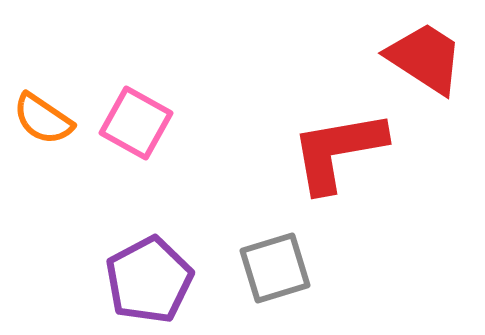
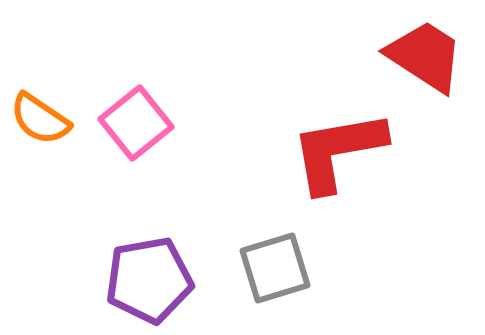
red trapezoid: moved 2 px up
orange semicircle: moved 3 px left
pink square: rotated 22 degrees clockwise
purple pentagon: rotated 18 degrees clockwise
